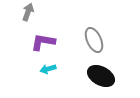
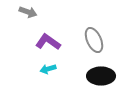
gray arrow: rotated 90 degrees clockwise
purple L-shape: moved 5 px right; rotated 25 degrees clockwise
black ellipse: rotated 28 degrees counterclockwise
